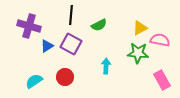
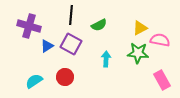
cyan arrow: moved 7 px up
